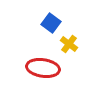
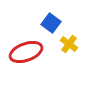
red ellipse: moved 17 px left, 16 px up; rotated 28 degrees counterclockwise
